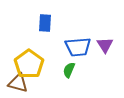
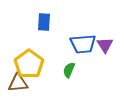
blue rectangle: moved 1 px left, 1 px up
blue trapezoid: moved 5 px right, 3 px up
brown triangle: rotated 20 degrees counterclockwise
